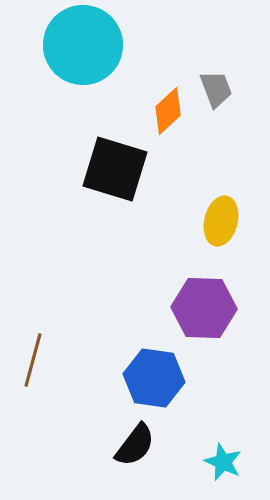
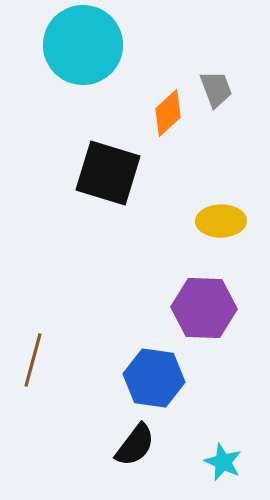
orange diamond: moved 2 px down
black square: moved 7 px left, 4 px down
yellow ellipse: rotated 75 degrees clockwise
